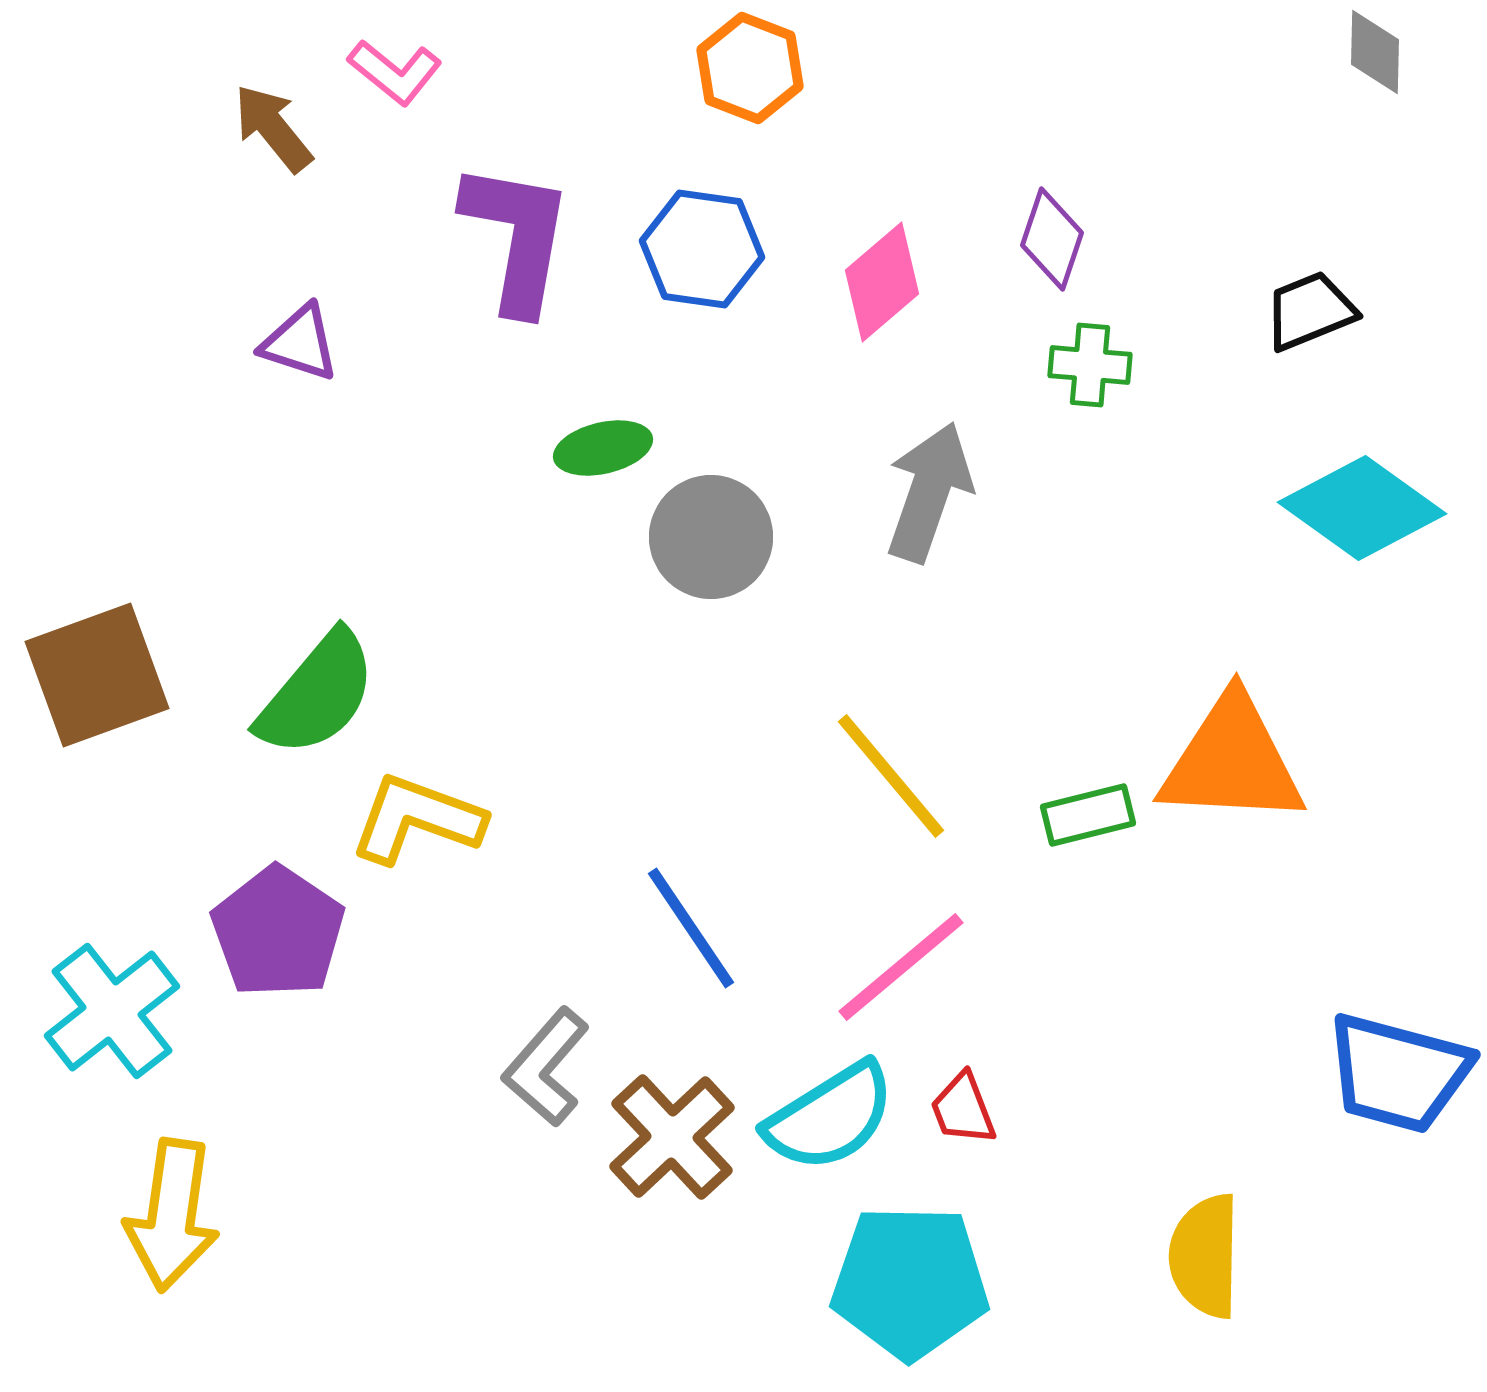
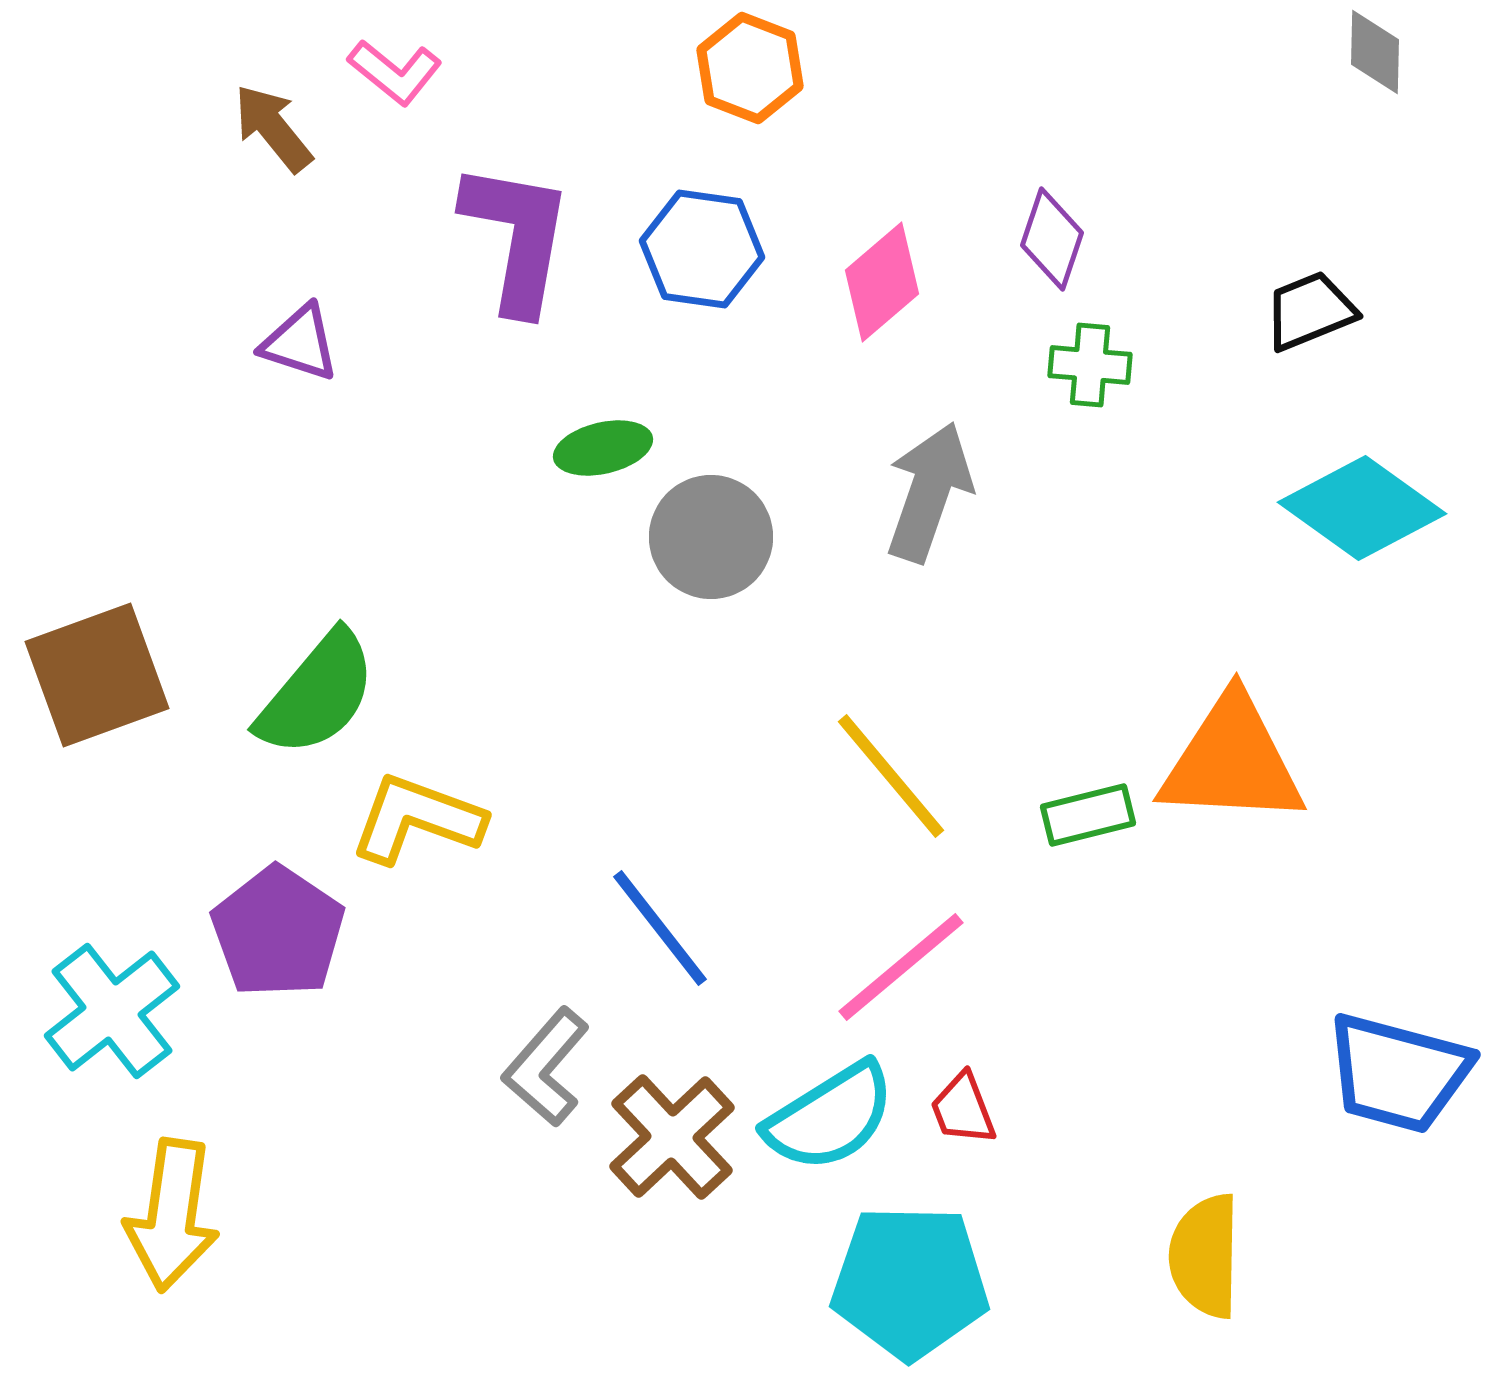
blue line: moved 31 px left; rotated 4 degrees counterclockwise
